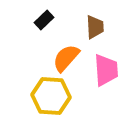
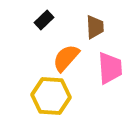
pink trapezoid: moved 4 px right, 2 px up
